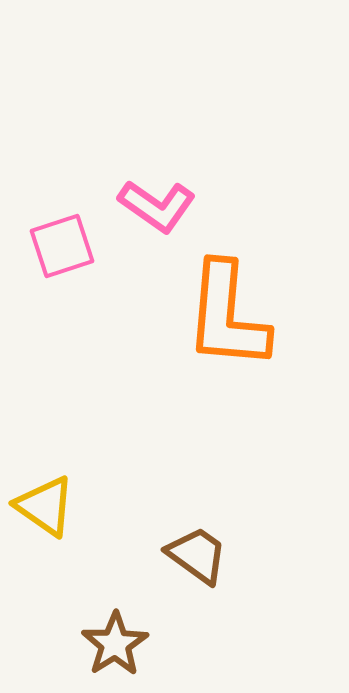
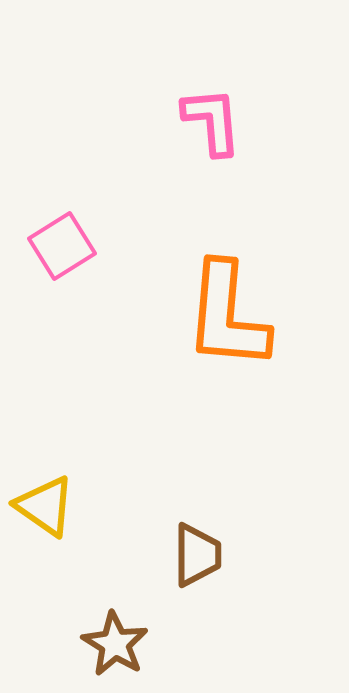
pink L-shape: moved 55 px right, 85 px up; rotated 130 degrees counterclockwise
pink square: rotated 14 degrees counterclockwise
brown trapezoid: rotated 54 degrees clockwise
brown star: rotated 8 degrees counterclockwise
